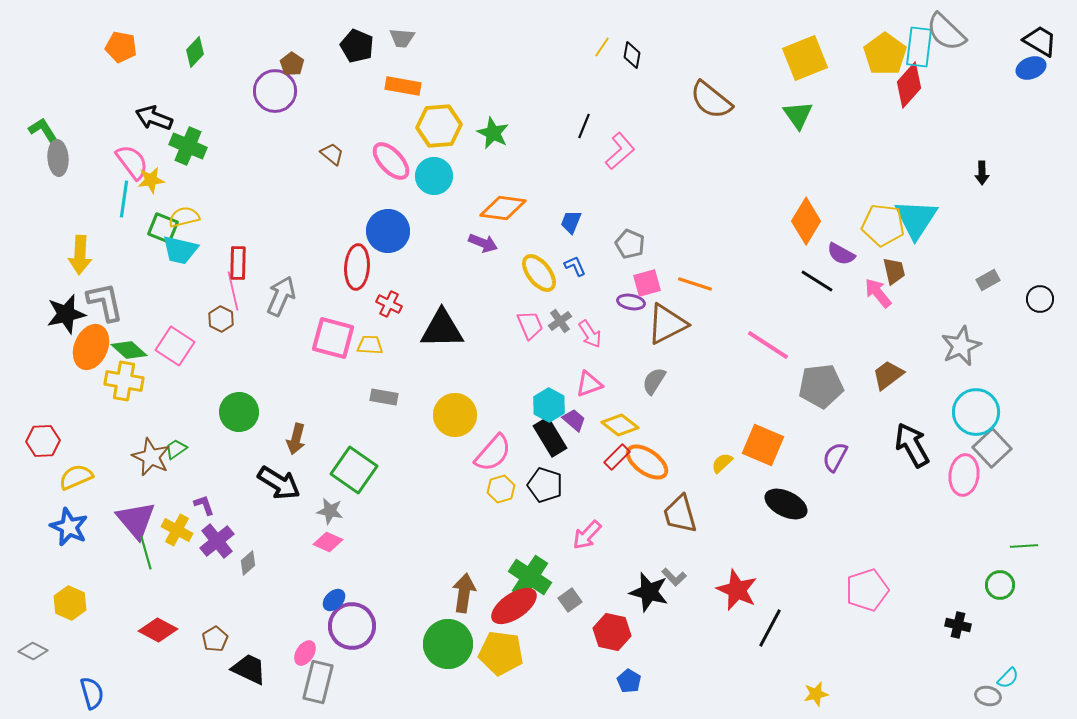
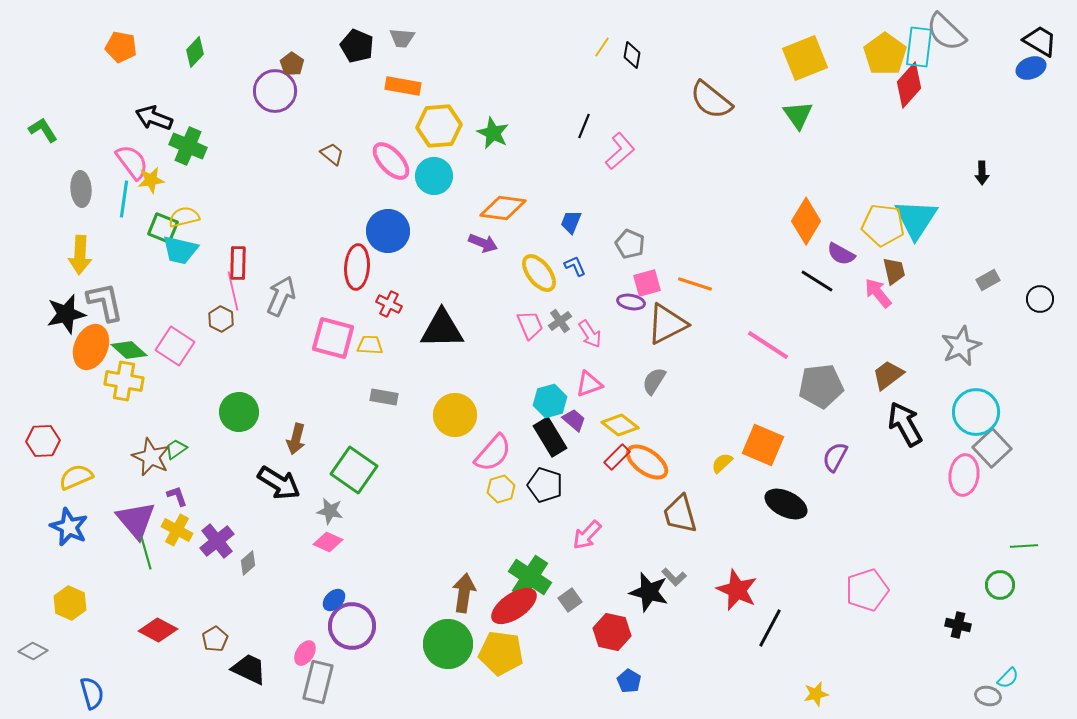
gray ellipse at (58, 158): moved 23 px right, 31 px down
cyan hexagon at (549, 405): moved 1 px right, 4 px up; rotated 16 degrees clockwise
black arrow at (912, 445): moved 7 px left, 21 px up
purple L-shape at (204, 505): moved 27 px left, 9 px up
